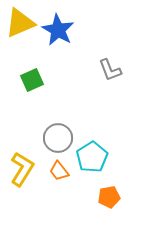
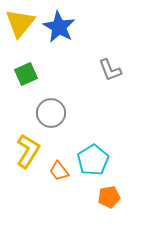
yellow triangle: rotated 28 degrees counterclockwise
blue star: moved 1 px right, 3 px up
green square: moved 6 px left, 6 px up
gray circle: moved 7 px left, 25 px up
cyan pentagon: moved 1 px right, 3 px down
yellow L-shape: moved 6 px right, 18 px up
